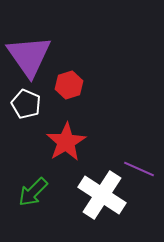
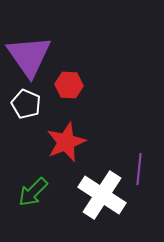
red hexagon: rotated 20 degrees clockwise
red star: rotated 9 degrees clockwise
purple line: rotated 72 degrees clockwise
